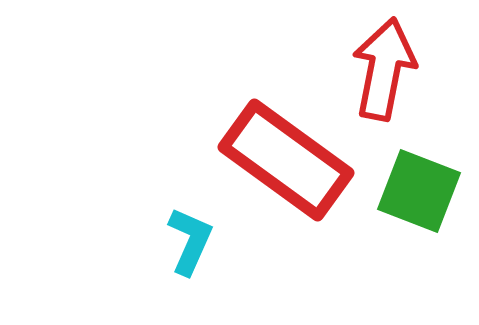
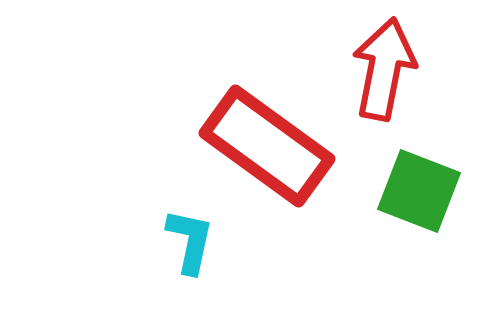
red rectangle: moved 19 px left, 14 px up
cyan L-shape: rotated 12 degrees counterclockwise
